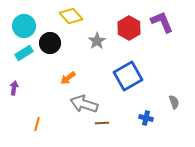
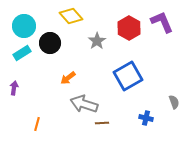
cyan rectangle: moved 2 px left
